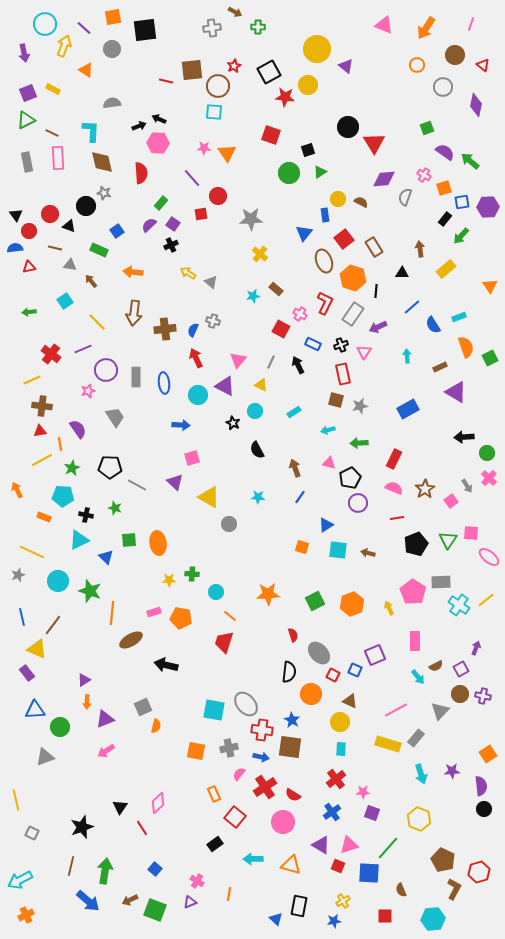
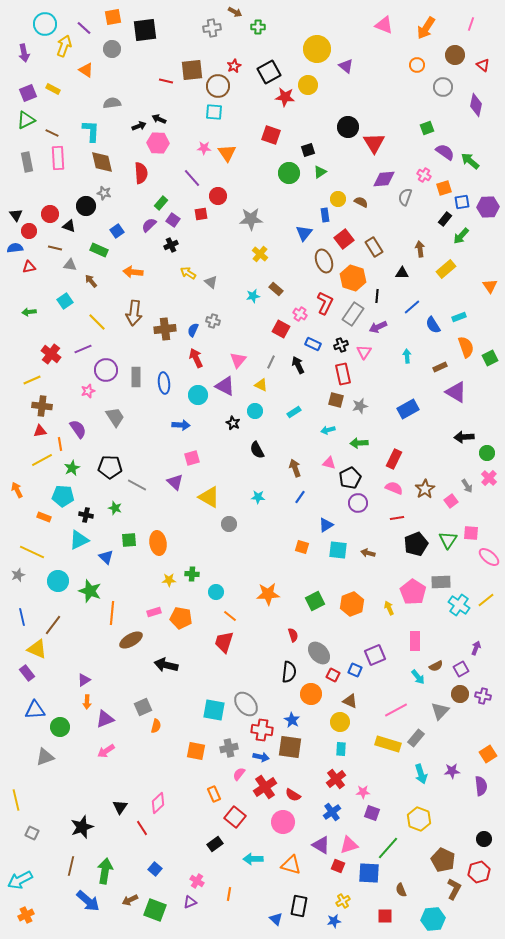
purple square at (173, 224): moved 4 px up
black line at (376, 291): moved 1 px right, 5 px down
black circle at (484, 809): moved 30 px down
